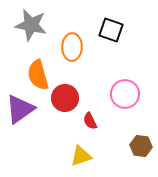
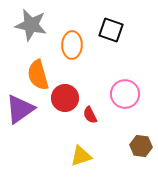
orange ellipse: moved 2 px up
red semicircle: moved 6 px up
